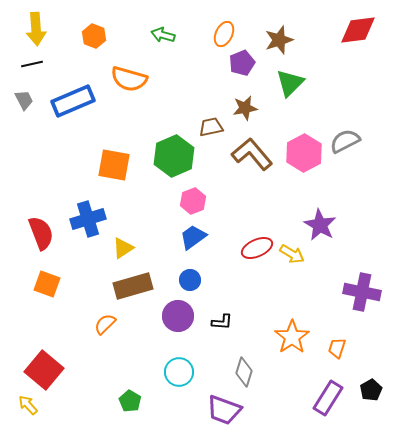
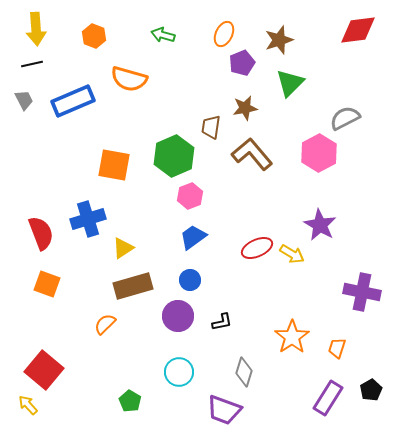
brown trapezoid at (211, 127): rotated 70 degrees counterclockwise
gray semicircle at (345, 141): moved 23 px up
pink hexagon at (304, 153): moved 15 px right
pink hexagon at (193, 201): moved 3 px left, 5 px up
black L-shape at (222, 322): rotated 15 degrees counterclockwise
